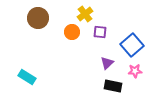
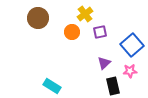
purple square: rotated 16 degrees counterclockwise
purple triangle: moved 3 px left
pink star: moved 5 px left
cyan rectangle: moved 25 px right, 9 px down
black rectangle: rotated 66 degrees clockwise
